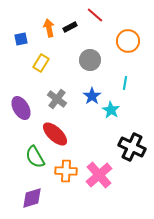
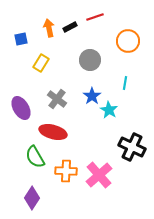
red line: moved 2 px down; rotated 60 degrees counterclockwise
cyan star: moved 2 px left
red ellipse: moved 2 px left, 2 px up; rotated 28 degrees counterclockwise
purple diamond: rotated 40 degrees counterclockwise
